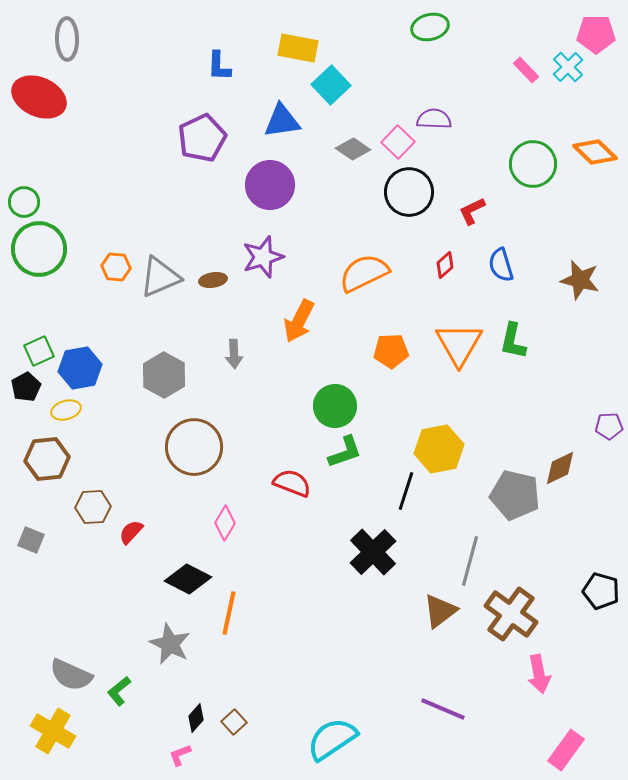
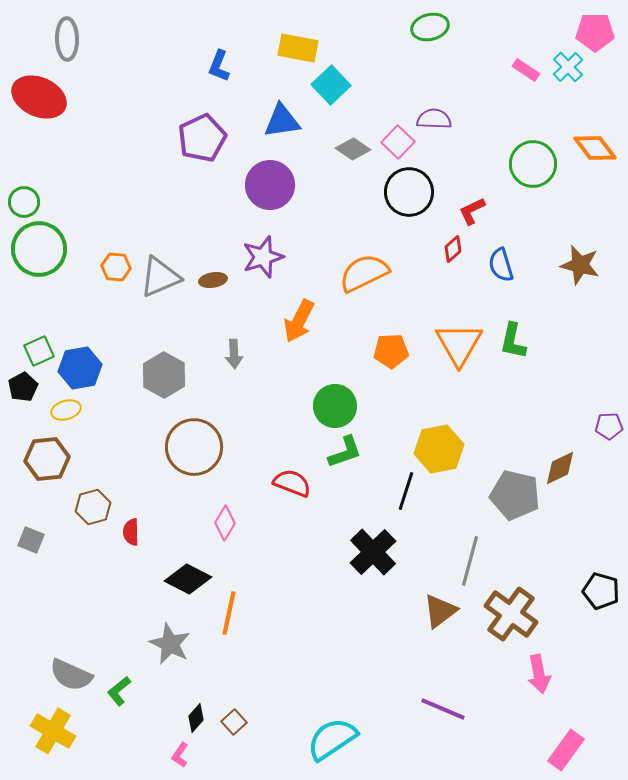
pink pentagon at (596, 34): moved 1 px left, 2 px up
blue L-shape at (219, 66): rotated 20 degrees clockwise
pink rectangle at (526, 70): rotated 12 degrees counterclockwise
orange diamond at (595, 152): moved 4 px up; rotated 9 degrees clockwise
red diamond at (445, 265): moved 8 px right, 16 px up
brown star at (580, 280): moved 15 px up
black pentagon at (26, 387): moved 3 px left
brown hexagon at (93, 507): rotated 12 degrees counterclockwise
red semicircle at (131, 532): rotated 44 degrees counterclockwise
pink L-shape at (180, 755): rotated 35 degrees counterclockwise
